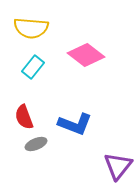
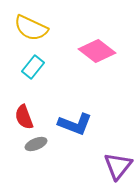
yellow semicircle: rotated 20 degrees clockwise
pink diamond: moved 11 px right, 4 px up
